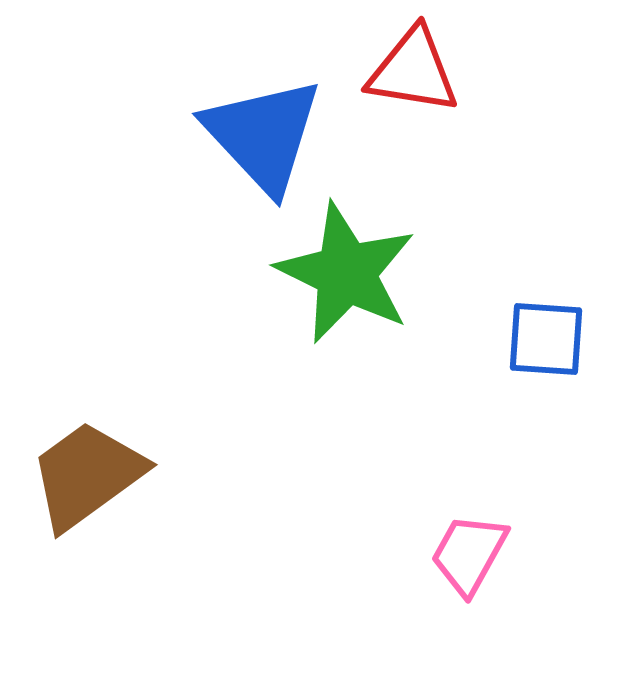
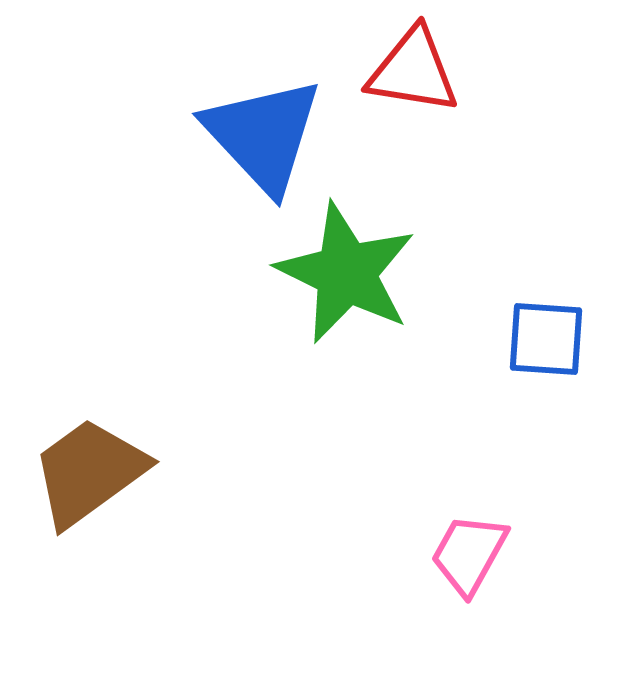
brown trapezoid: moved 2 px right, 3 px up
